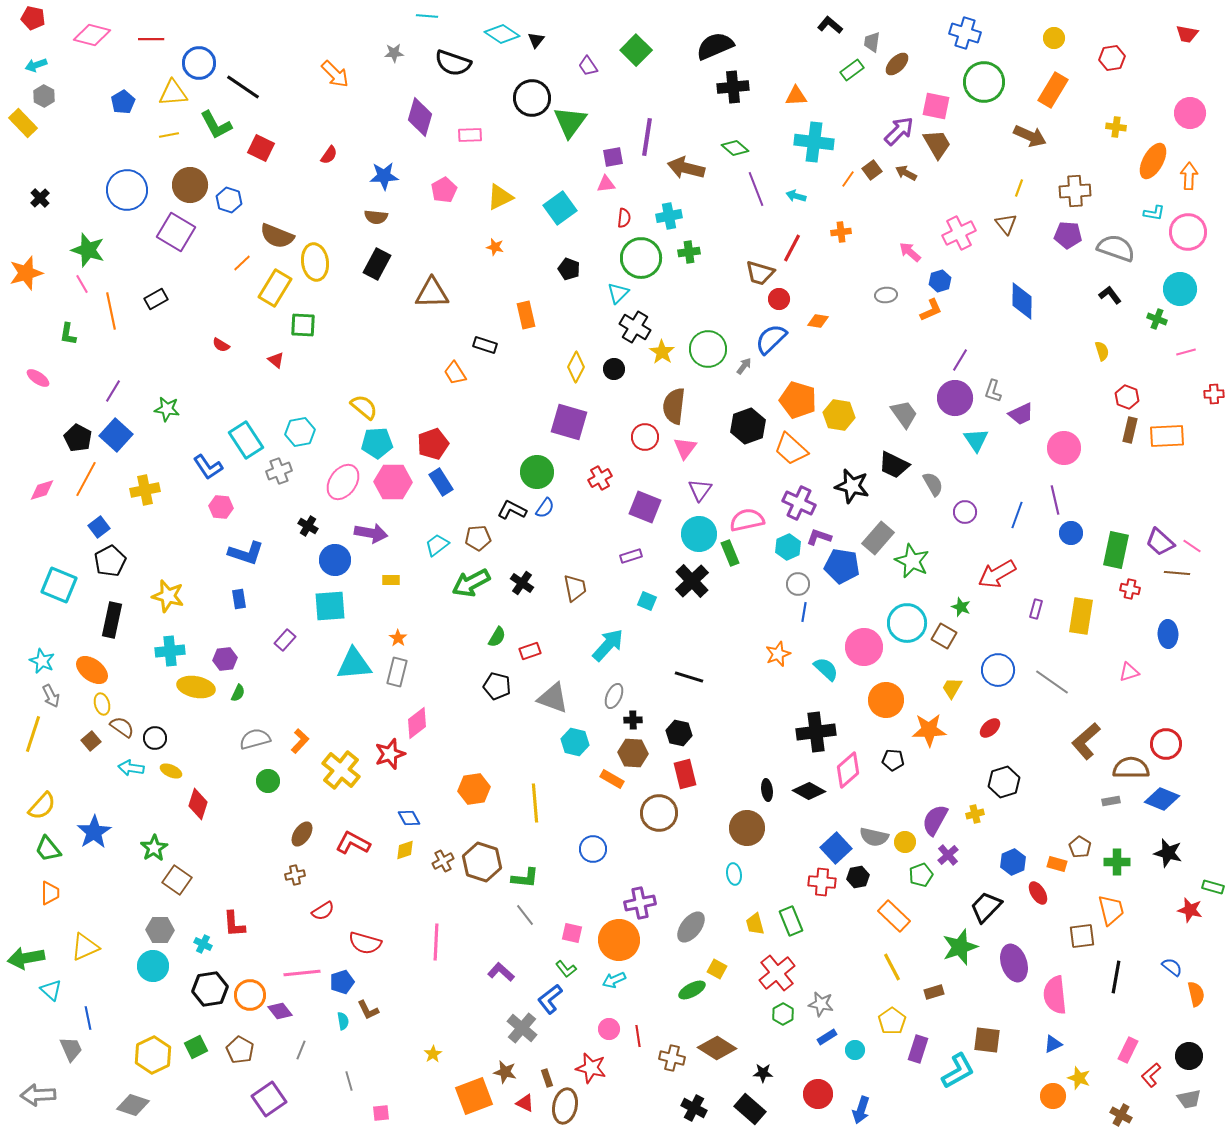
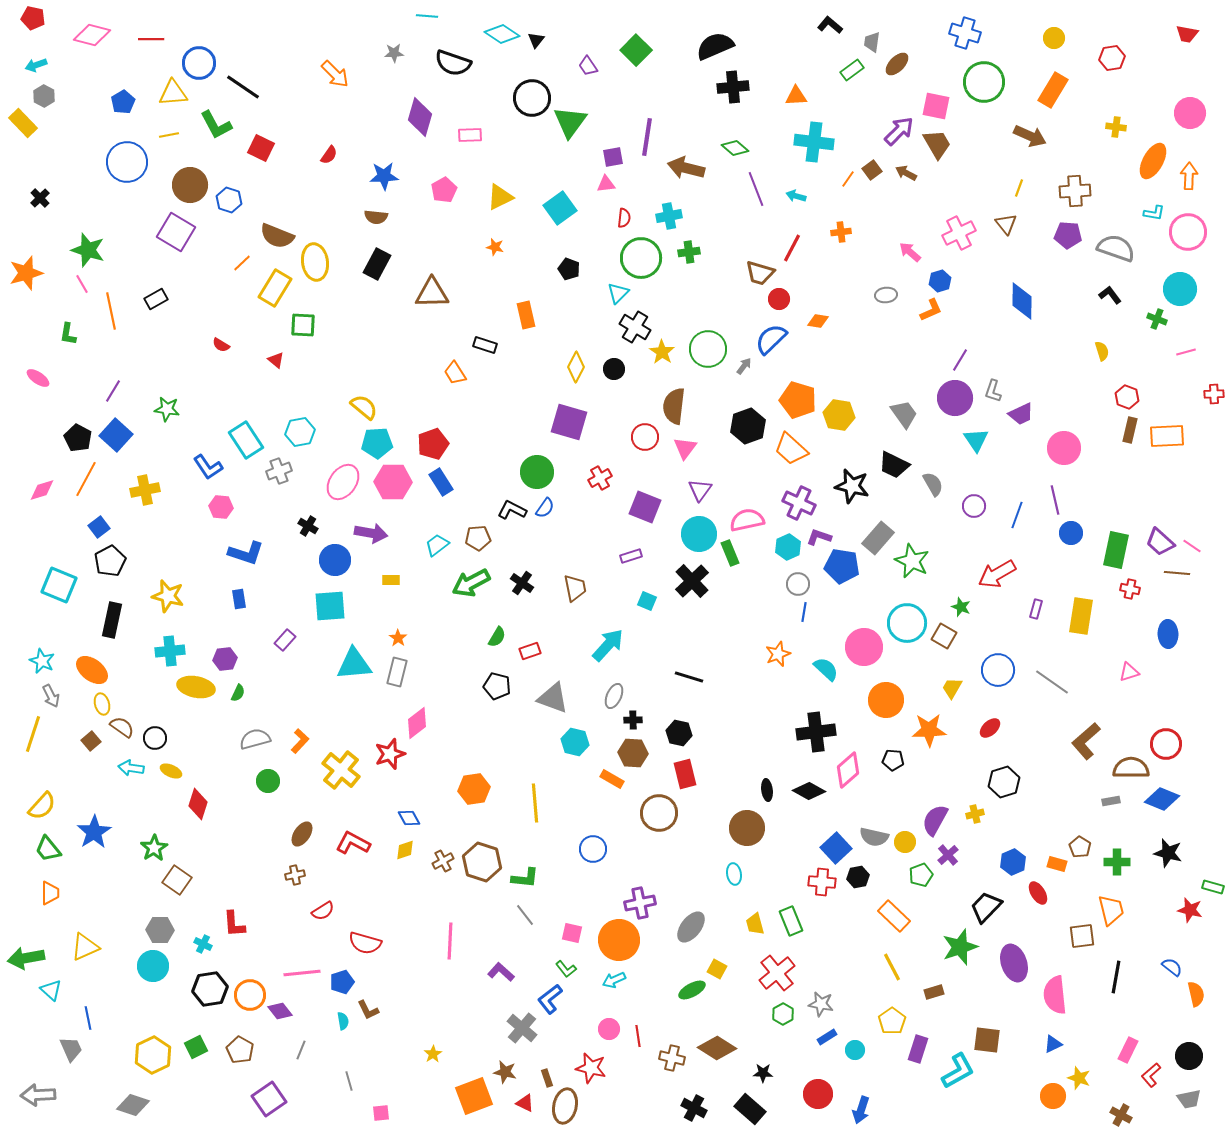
blue circle at (127, 190): moved 28 px up
purple circle at (965, 512): moved 9 px right, 6 px up
pink line at (436, 942): moved 14 px right, 1 px up
